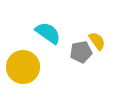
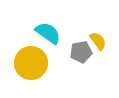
yellow semicircle: moved 1 px right
yellow circle: moved 8 px right, 4 px up
